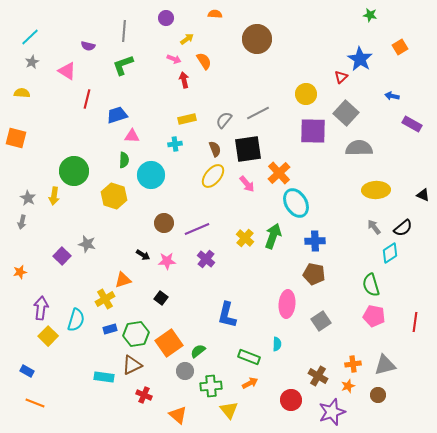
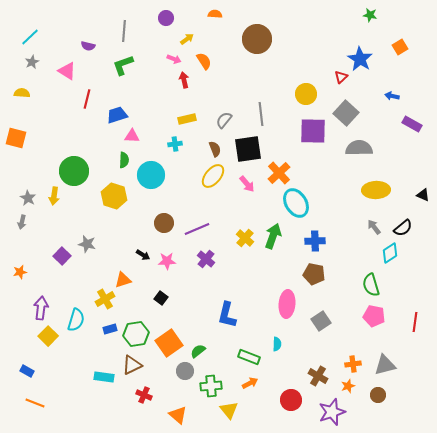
gray line at (258, 113): moved 3 px right, 1 px down; rotated 70 degrees counterclockwise
